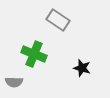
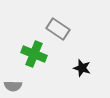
gray rectangle: moved 9 px down
gray semicircle: moved 1 px left, 4 px down
